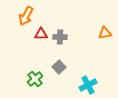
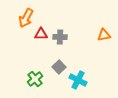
orange arrow: moved 2 px down
orange triangle: moved 1 px left, 2 px down
cyan cross: moved 10 px left, 5 px up; rotated 36 degrees counterclockwise
